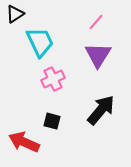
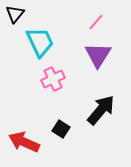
black triangle: rotated 18 degrees counterclockwise
black square: moved 9 px right, 8 px down; rotated 18 degrees clockwise
